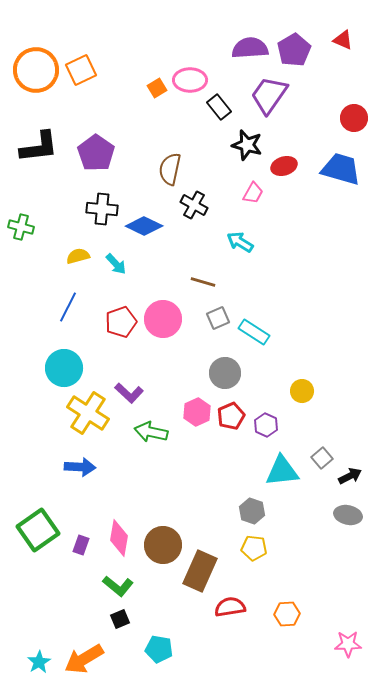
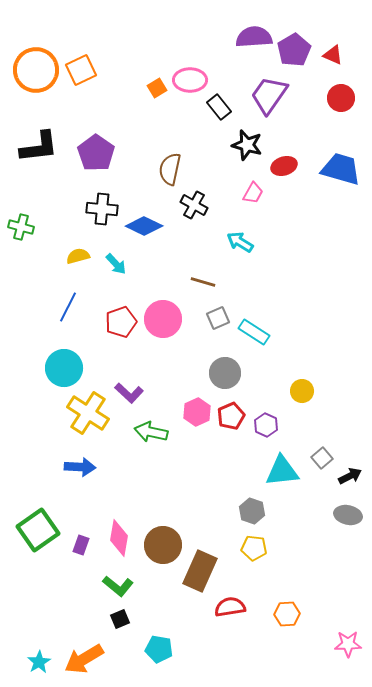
red triangle at (343, 40): moved 10 px left, 15 px down
purple semicircle at (250, 48): moved 4 px right, 11 px up
red circle at (354, 118): moved 13 px left, 20 px up
